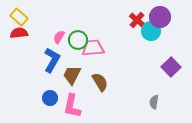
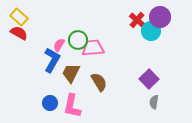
red semicircle: rotated 36 degrees clockwise
pink semicircle: moved 8 px down
purple square: moved 22 px left, 12 px down
brown trapezoid: moved 1 px left, 2 px up
brown semicircle: moved 1 px left
blue circle: moved 5 px down
